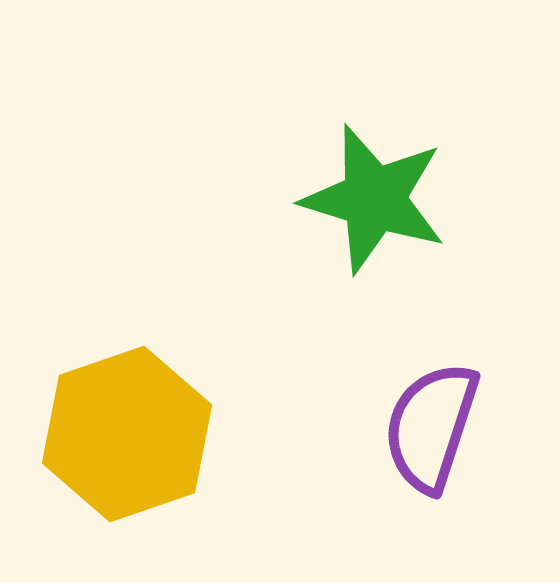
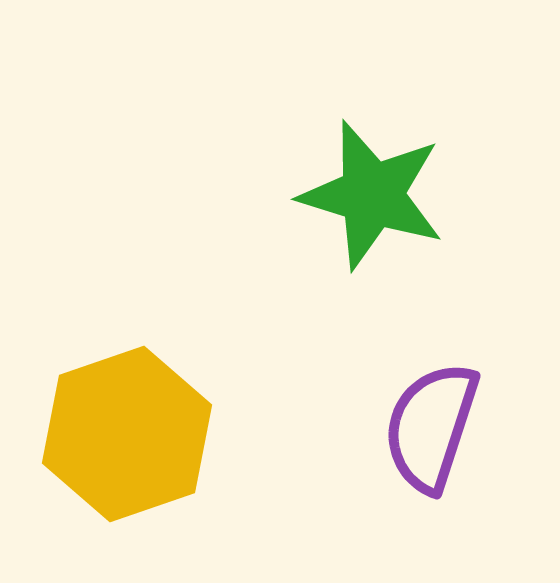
green star: moved 2 px left, 4 px up
